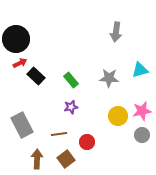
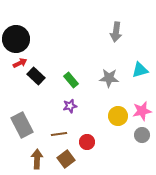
purple star: moved 1 px left, 1 px up
